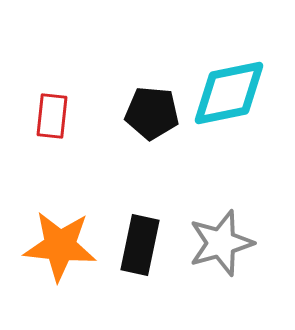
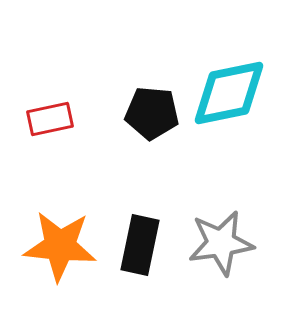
red rectangle: moved 2 px left, 3 px down; rotated 72 degrees clockwise
gray star: rotated 8 degrees clockwise
